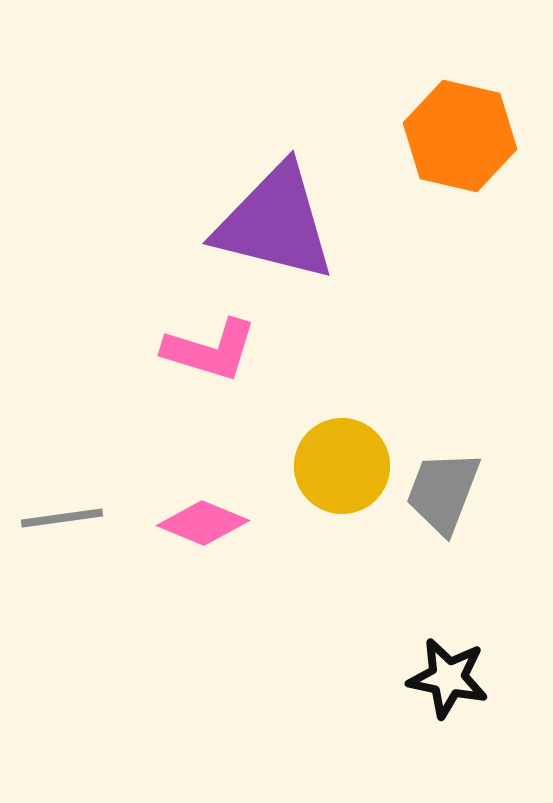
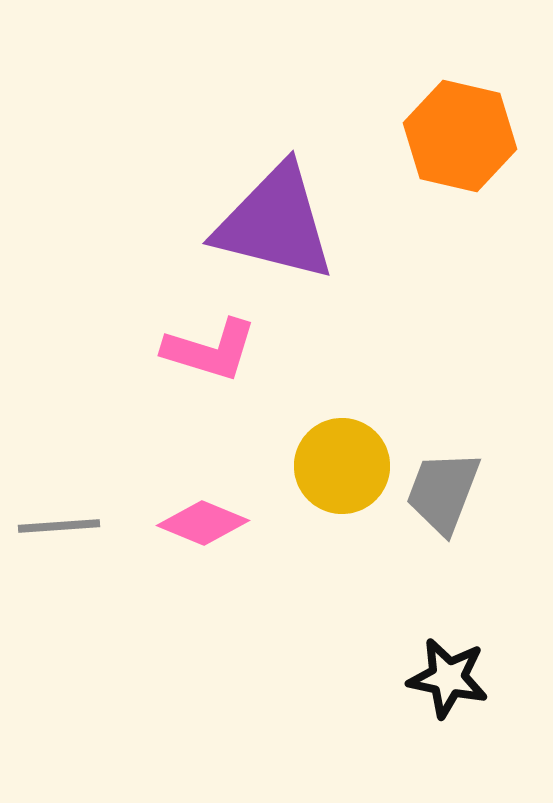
gray line: moved 3 px left, 8 px down; rotated 4 degrees clockwise
